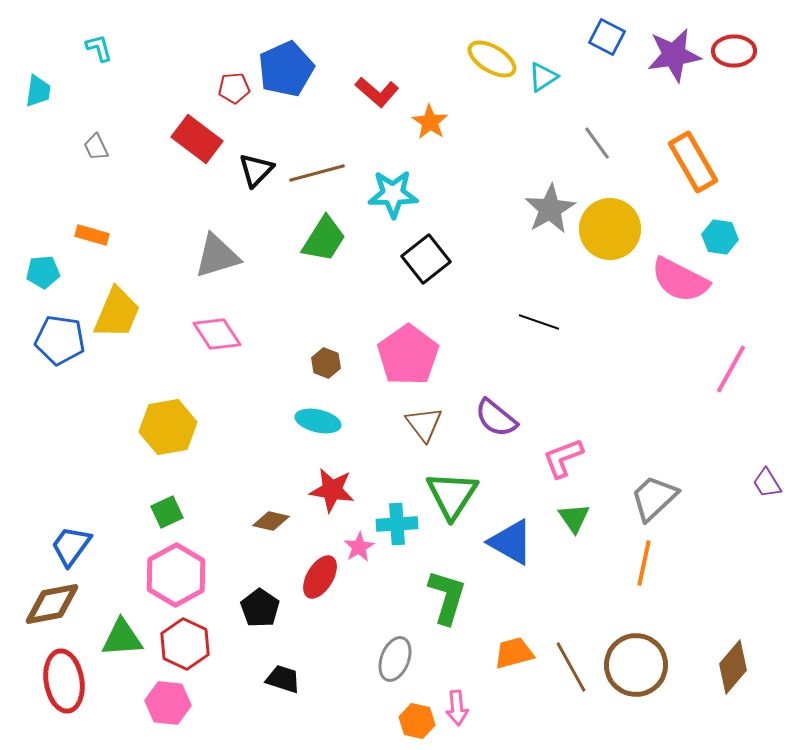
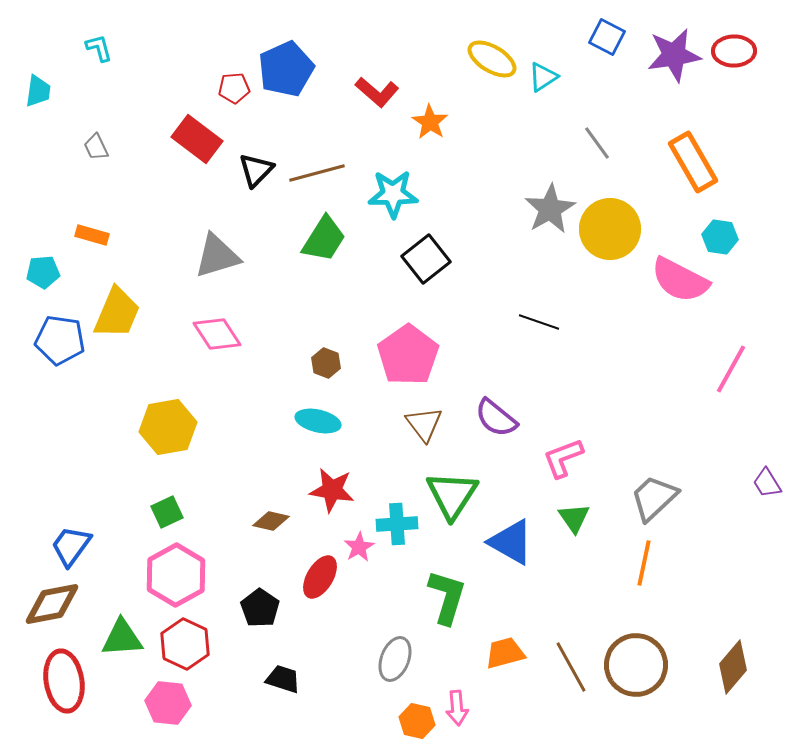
orange trapezoid at (514, 653): moved 9 px left
